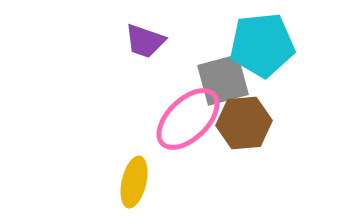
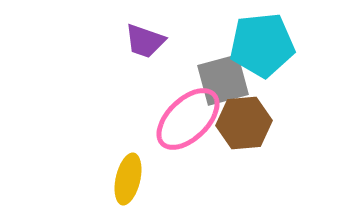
yellow ellipse: moved 6 px left, 3 px up
